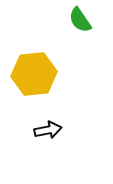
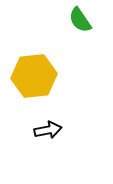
yellow hexagon: moved 2 px down
